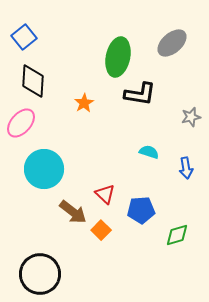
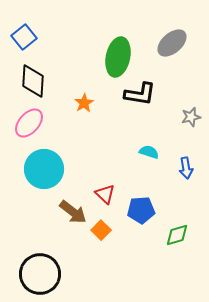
pink ellipse: moved 8 px right
